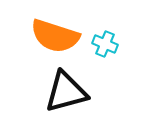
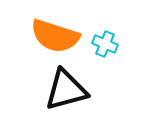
black triangle: moved 2 px up
